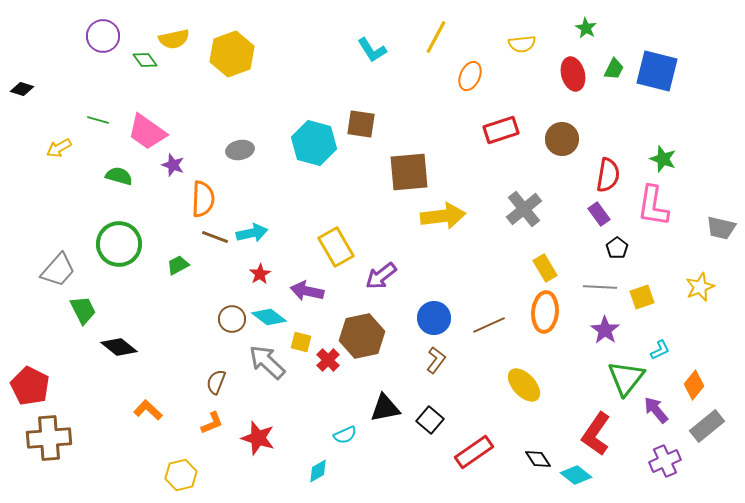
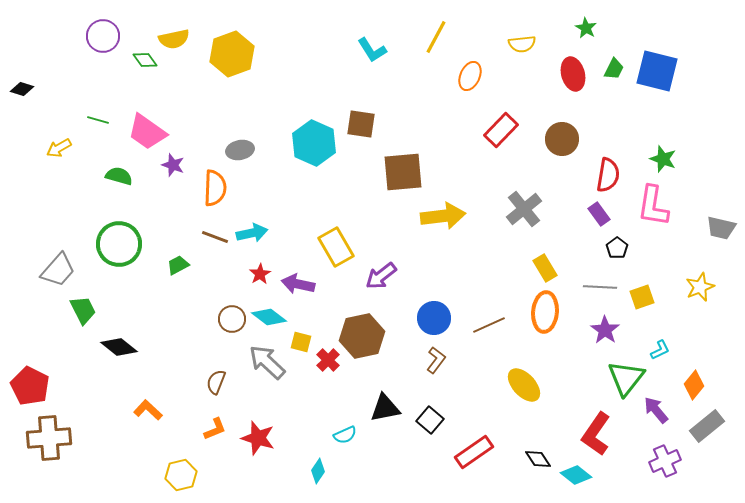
red rectangle at (501, 130): rotated 28 degrees counterclockwise
cyan hexagon at (314, 143): rotated 9 degrees clockwise
brown square at (409, 172): moved 6 px left
orange semicircle at (203, 199): moved 12 px right, 11 px up
purple arrow at (307, 291): moved 9 px left, 7 px up
orange L-shape at (212, 423): moved 3 px right, 6 px down
cyan diamond at (318, 471): rotated 25 degrees counterclockwise
